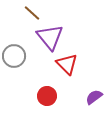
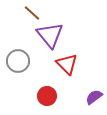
purple triangle: moved 2 px up
gray circle: moved 4 px right, 5 px down
